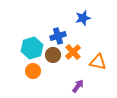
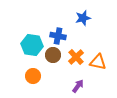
blue cross: rotated 28 degrees clockwise
cyan hexagon: moved 3 px up; rotated 25 degrees clockwise
orange cross: moved 3 px right, 5 px down
orange circle: moved 5 px down
